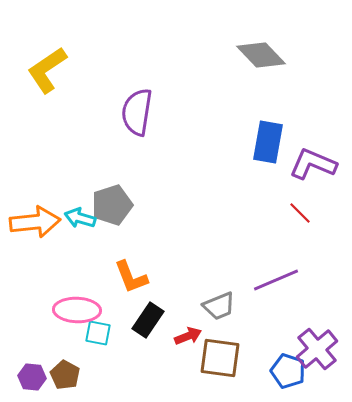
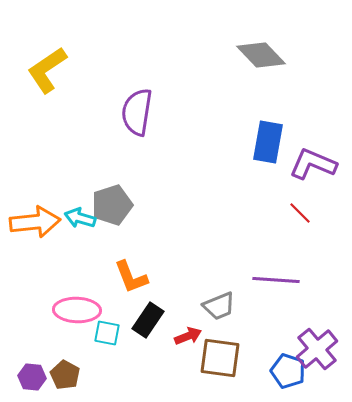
purple line: rotated 27 degrees clockwise
cyan square: moved 9 px right
